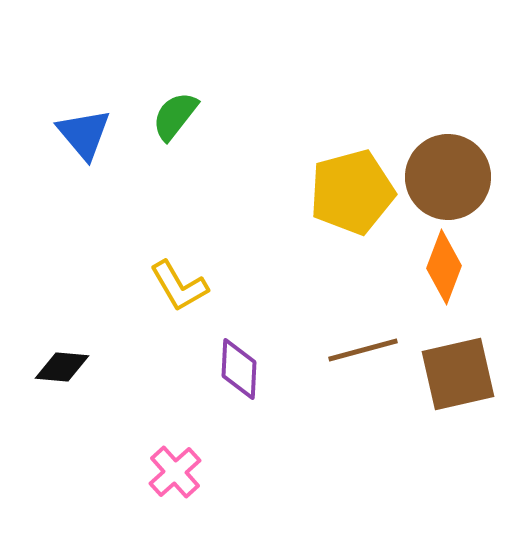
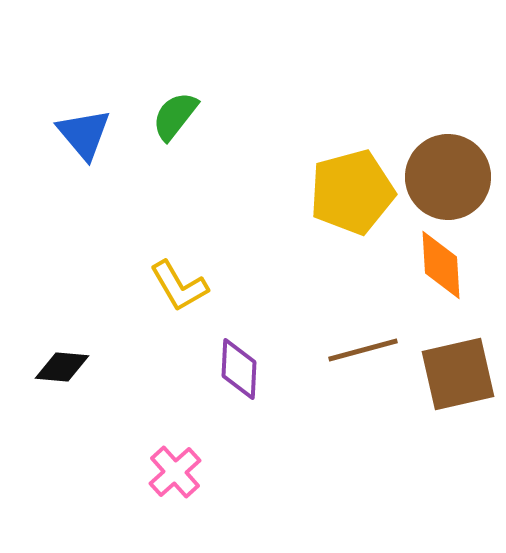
orange diamond: moved 3 px left, 2 px up; rotated 24 degrees counterclockwise
